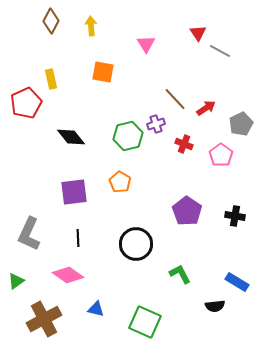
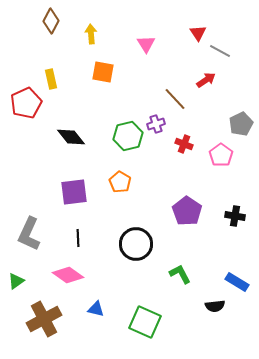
yellow arrow: moved 8 px down
red arrow: moved 28 px up
